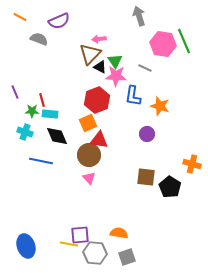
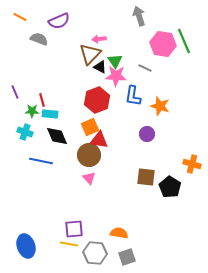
orange square: moved 2 px right, 4 px down
purple square: moved 6 px left, 6 px up
